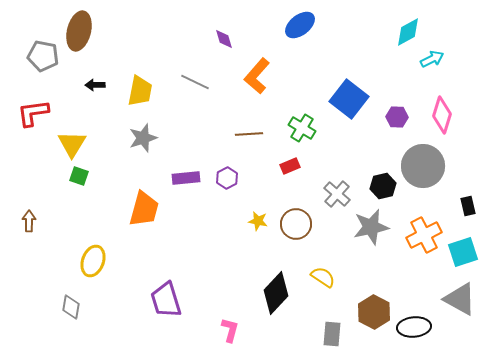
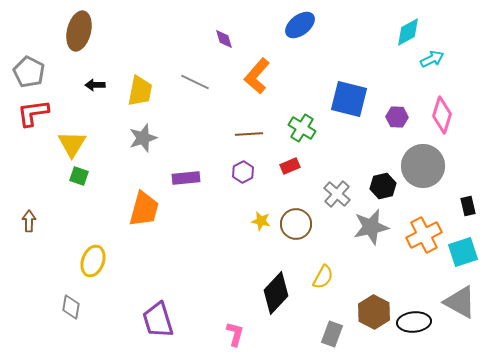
gray pentagon at (43, 56): moved 14 px left, 16 px down; rotated 16 degrees clockwise
blue square at (349, 99): rotated 24 degrees counterclockwise
purple hexagon at (227, 178): moved 16 px right, 6 px up
yellow star at (258, 221): moved 3 px right
yellow semicircle at (323, 277): rotated 85 degrees clockwise
gray triangle at (460, 299): moved 3 px down
purple trapezoid at (166, 300): moved 8 px left, 20 px down
black ellipse at (414, 327): moved 5 px up
pink L-shape at (230, 330): moved 5 px right, 4 px down
gray rectangle at (332, 334): rotated 15 degrees clockwise
